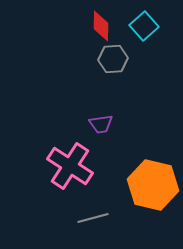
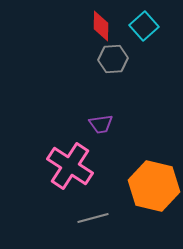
orange hexagon: moved 1 px right, 1 px down
